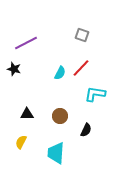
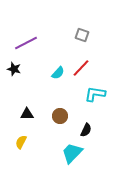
cyan semicircle: moved 2 px left; rotated 16 degrees clockwise
cyan trapezoid: moved 16 px right; rotated 40 degrees clockwise
